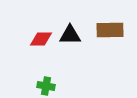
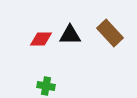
brown rectangle: moved 3 px down; rotated 48 degrees clockwise
